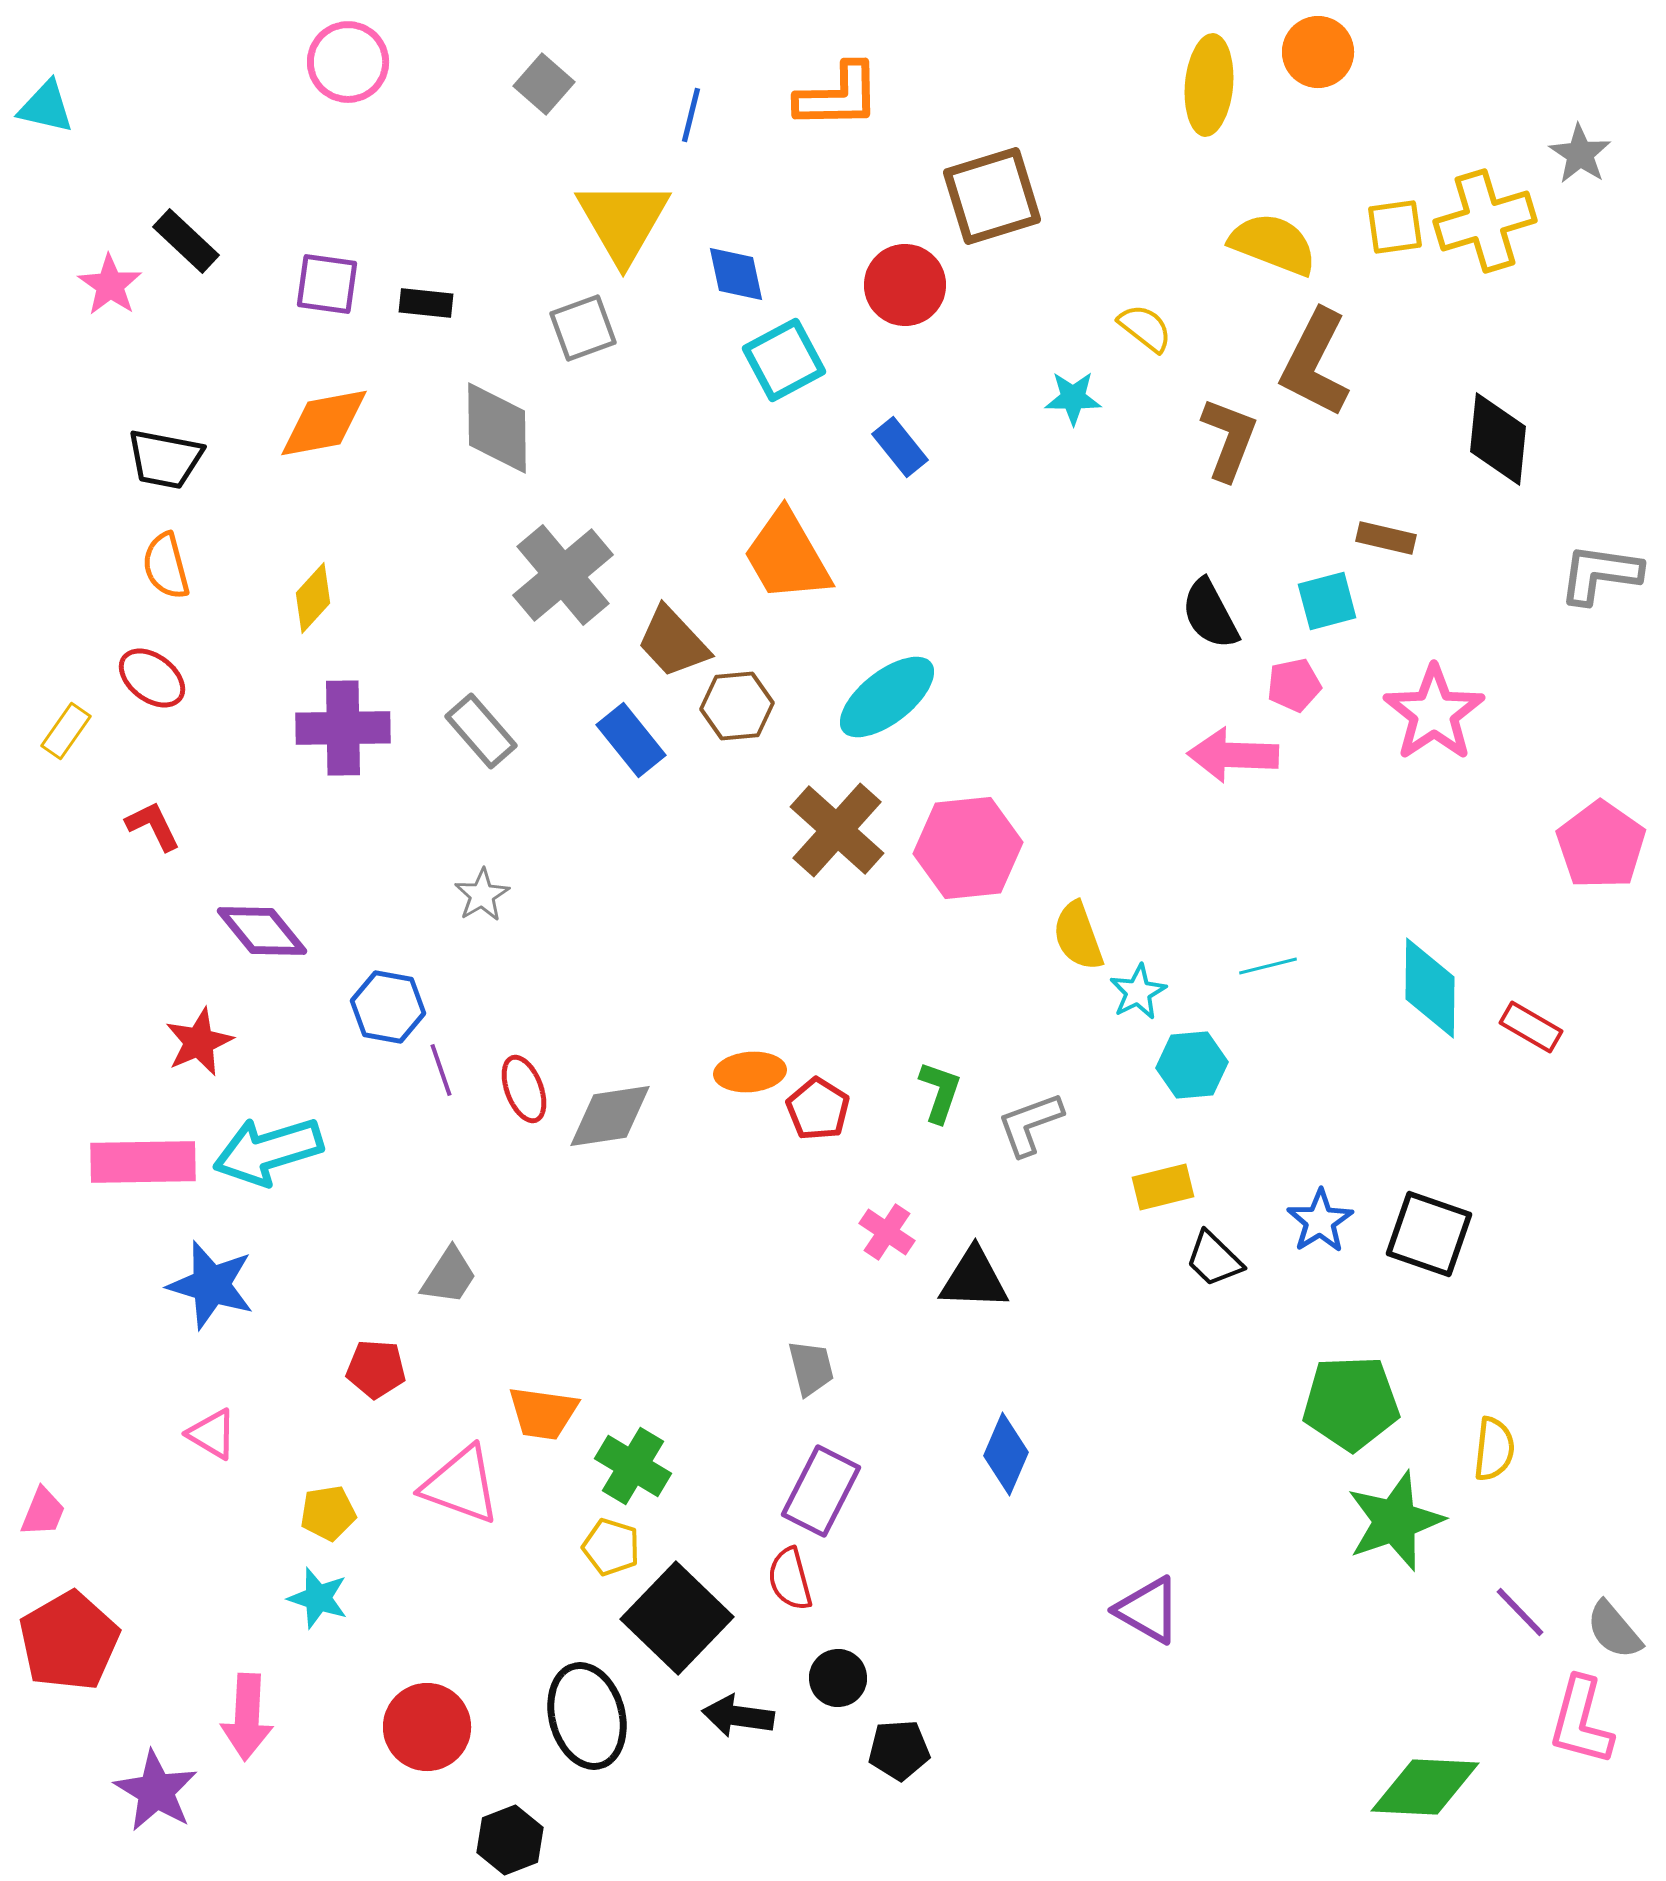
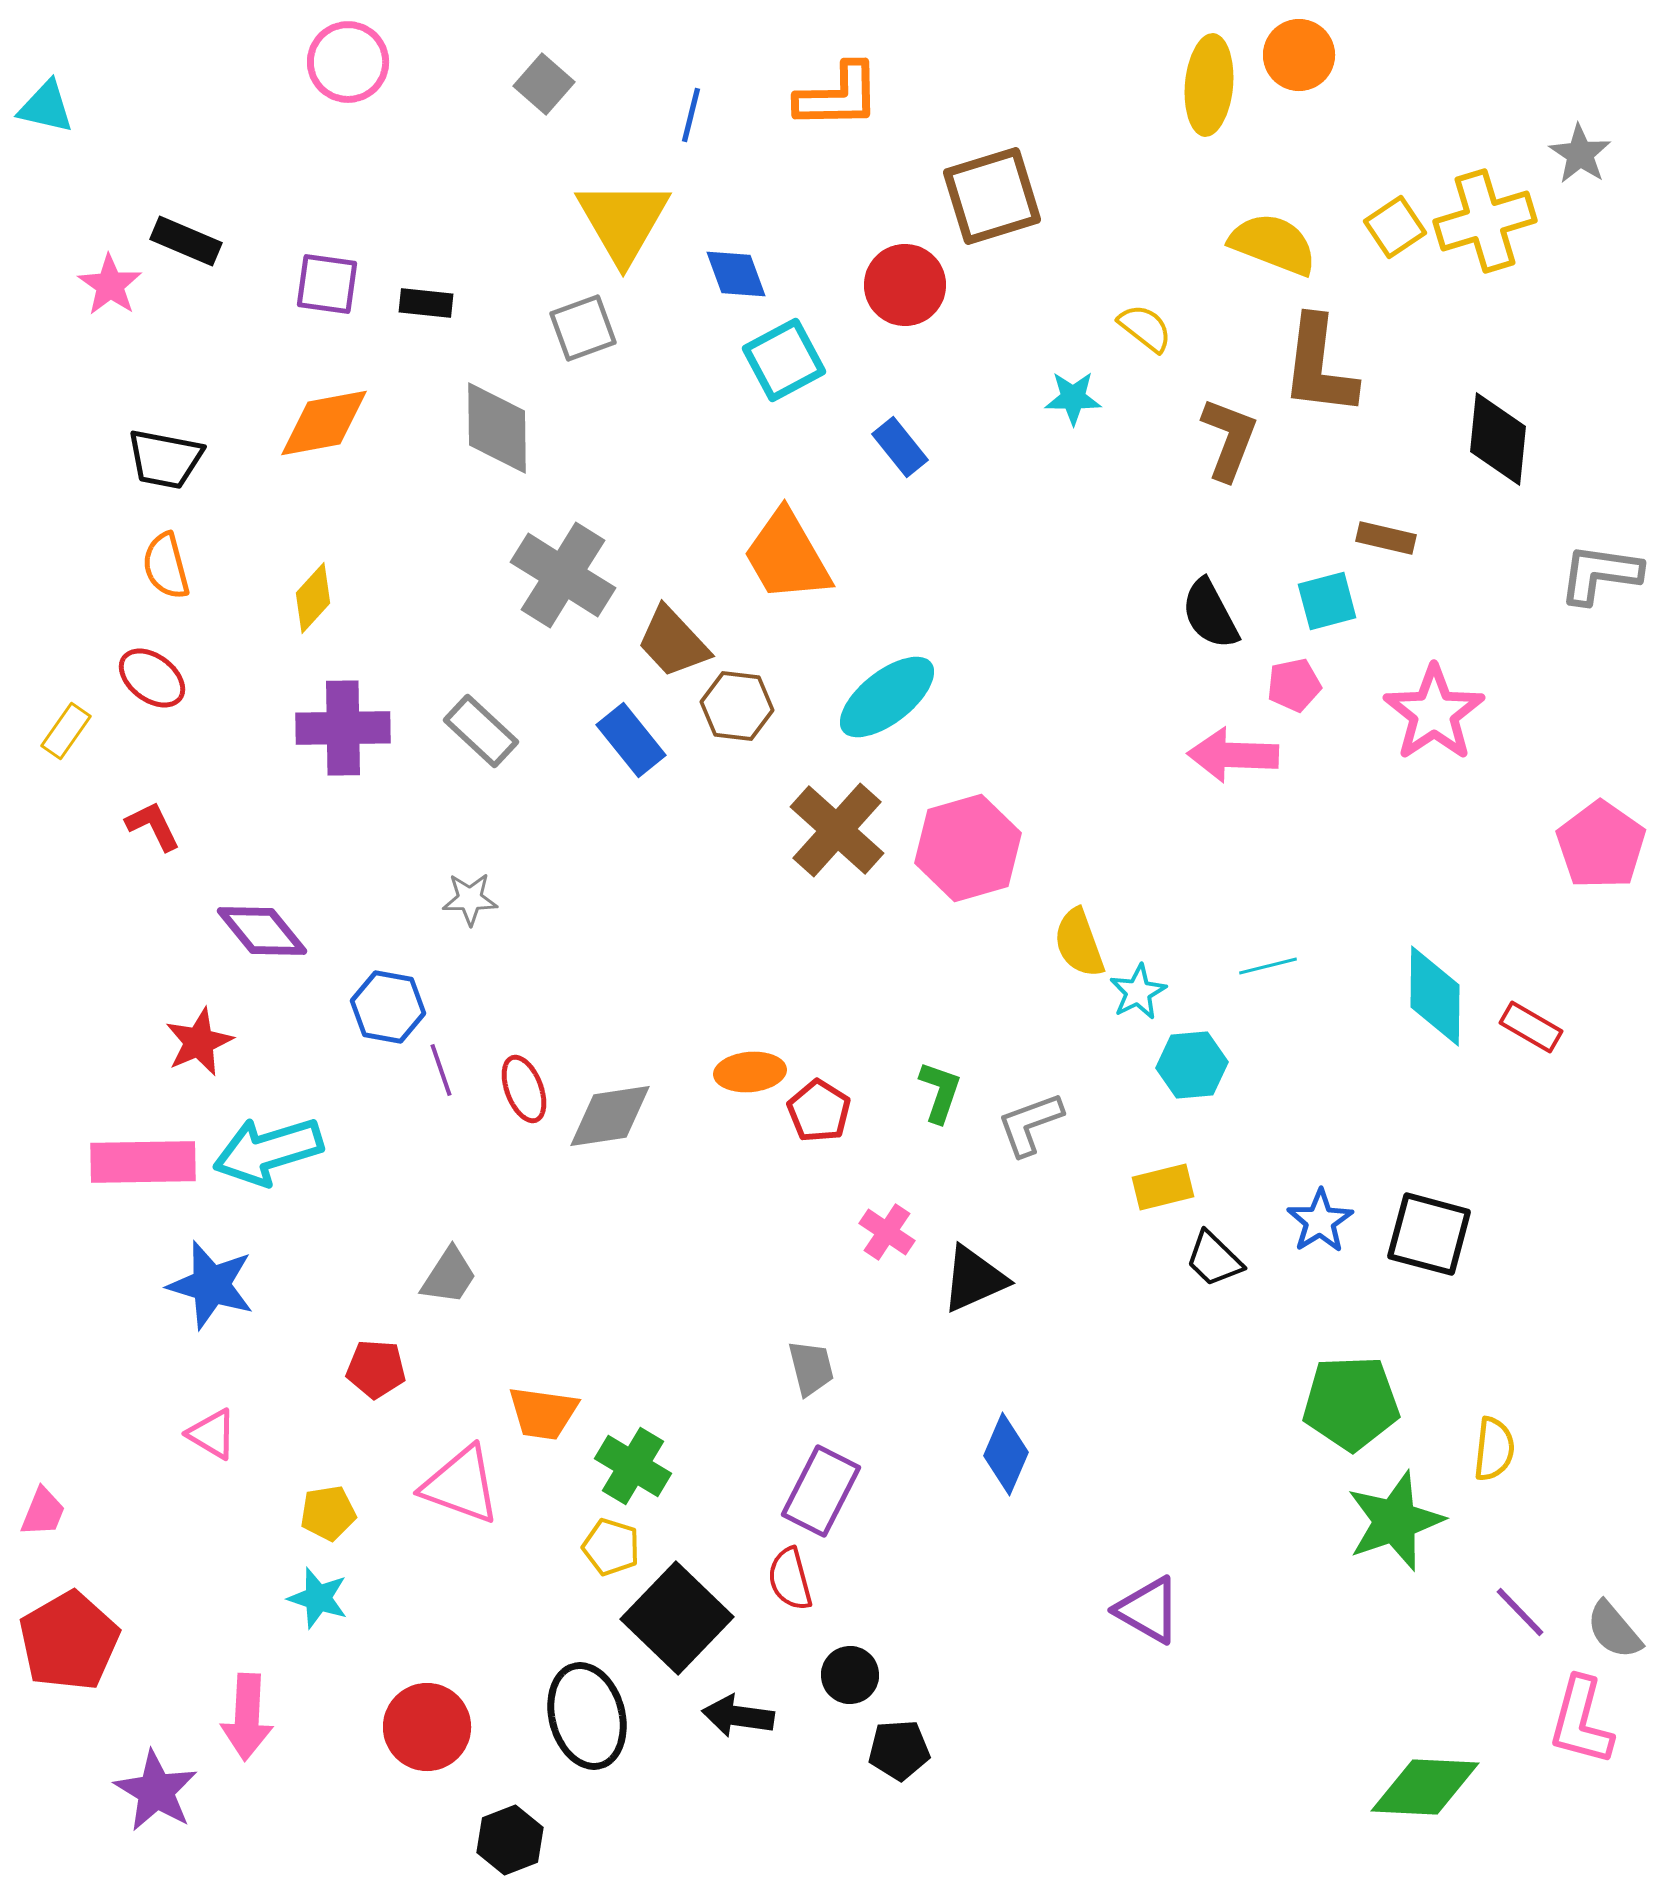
orange circle at (1318, 52): moved 19 px left, 3 px down
yellow square at (1395, 227): rotated 26 degrees counterclockwise
black rectangle at (186, 241): rotated 20 degrees counterclockwise
blue diamond at (736, 274): rotated 8 degrees counterclockwise
brown L-shape at (1315, 363): moved 4 px right, 3 px down; rotated 20 degrees counterclockwise
gray cross at (563, 575): rotated 18 degrees counterclockwise
brown hexagon at (737, 706): rotated 12 degrees clockwise
gray rectangle at (481, 731): rotated 6 degrees counterclockwise
pink hexagon at (968, 848): rotated 10 degrees counterclockwise
gray star at (482, 895): moved 12 px left, 4 px down; rotated 30 degrees clockwise
yellow semicircle at (1078, 936): moved 1 px right, 7 px down
cyan diamond at (1430, 988): moved 5 px right, 8 px down
red pentagon at (818, 1109): moved 1 px right, 2 px down
black square at (1429, 1234): rotated 4 degrees counterclockwise
black triangle at (974, 1279): rotated 26 degrees counterclockwise
black circle at (838, 1678): moved 12 px right, 3 px up
